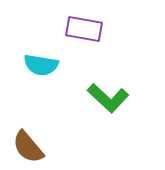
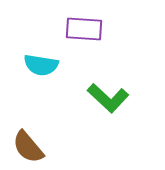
purple rectangle: rotated 6 degrees counterclockwise
